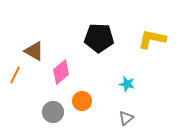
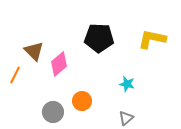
brown triangle: rotated 15 degrees clockwise
pink diamond: moved 2 px left, 8 px up
